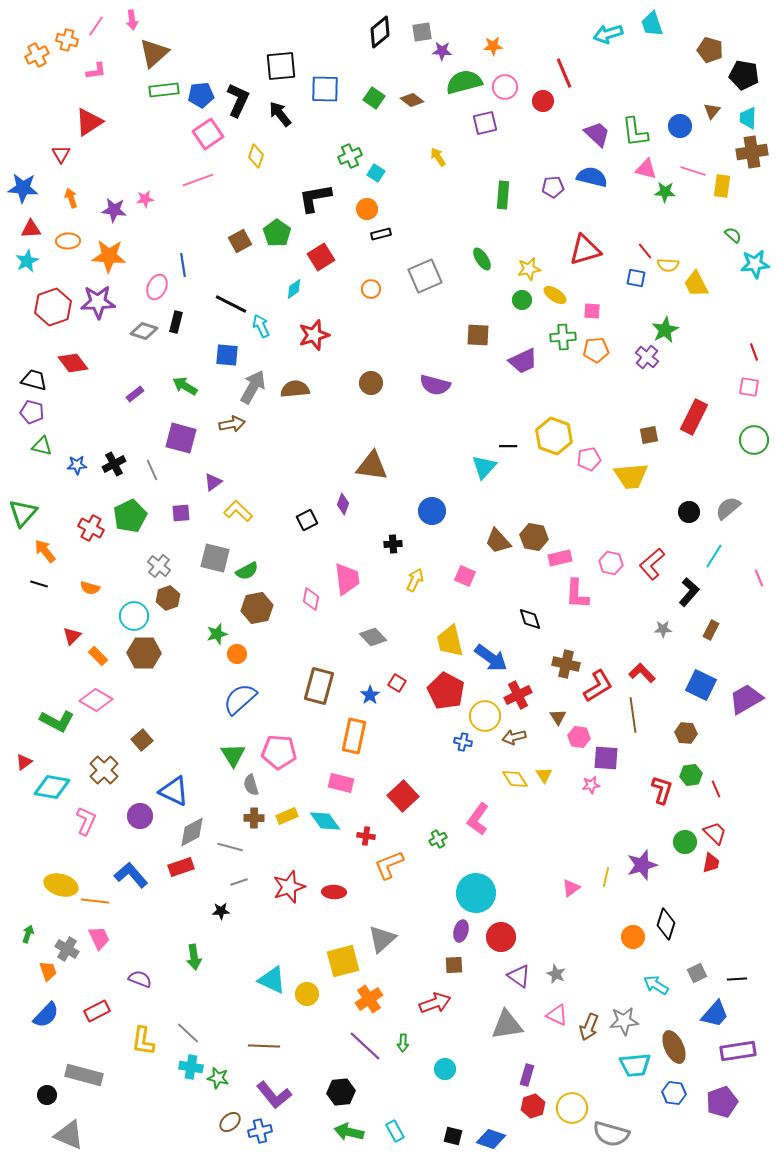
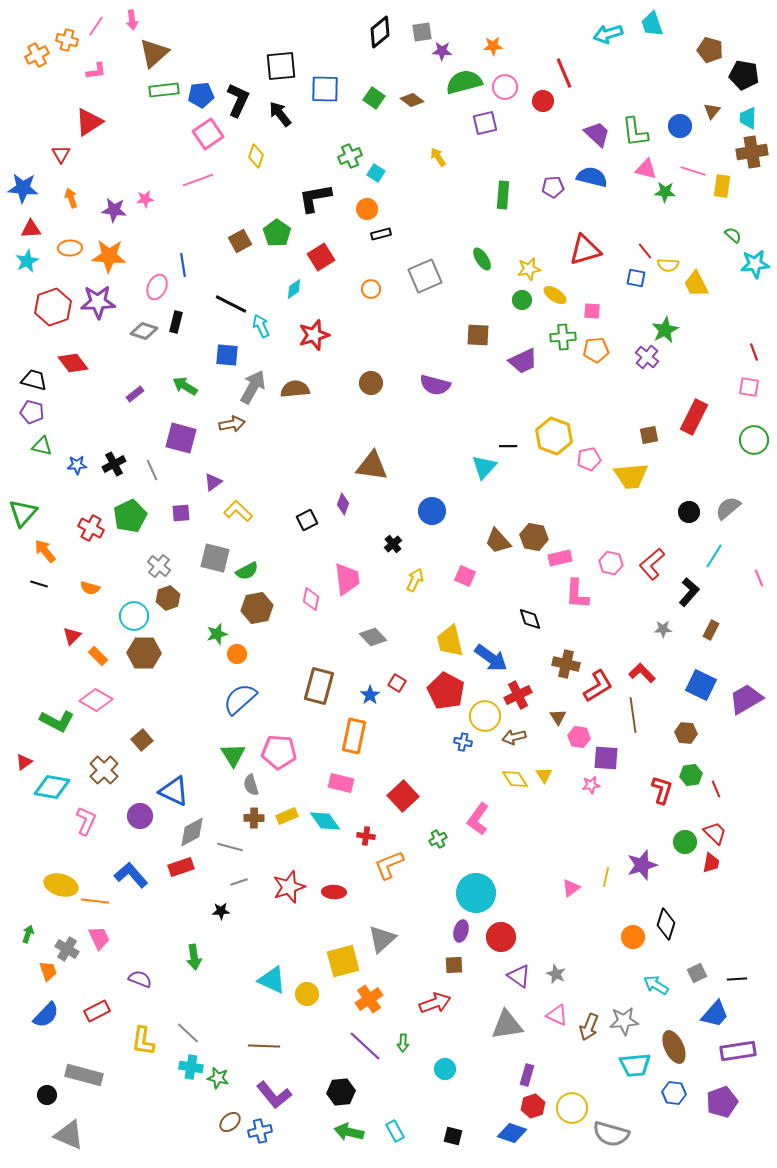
orange ellipse at (68, 241): moved 2 px right, 7 px down
black cross at (393, 544): rotated 36 degrees counterclockwise
blue diamond at (491, 1139): moved 21 px right, 6 px up
